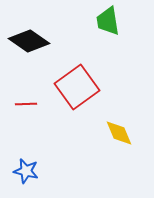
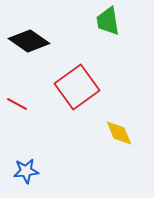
red line: moved 9 px left; rotated 30 degrees clockwise
blue star: rotated 20 degrees counterclockwise
